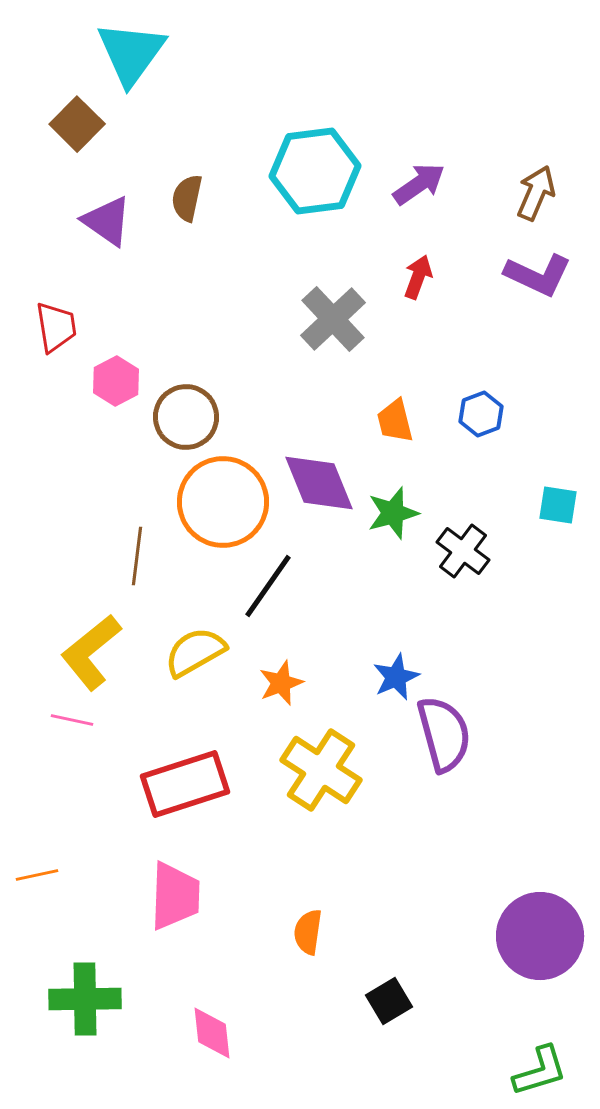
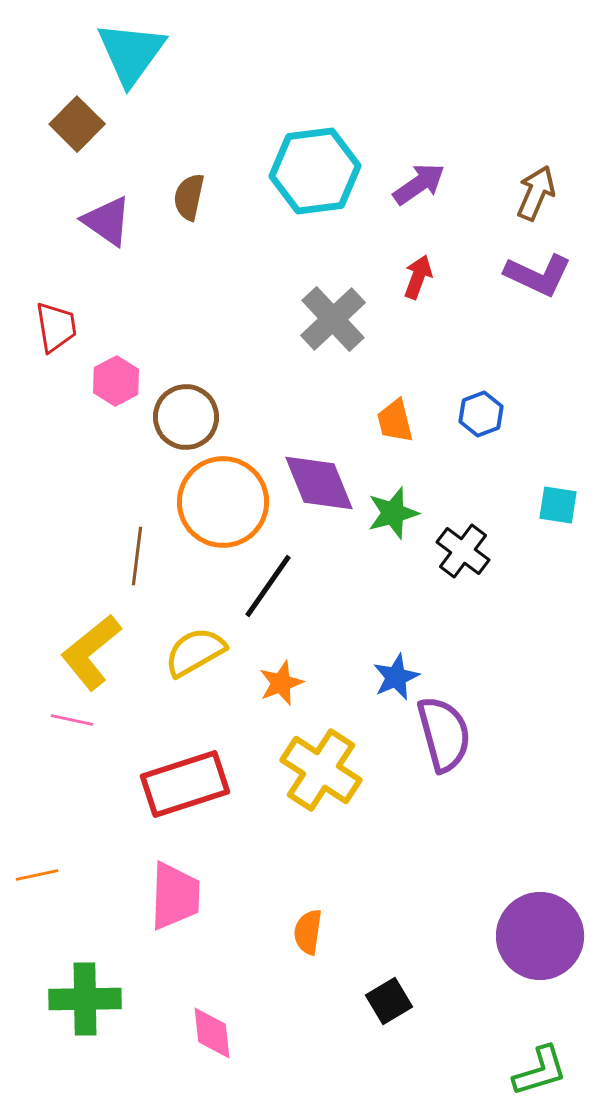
brown semicircle: moved 2 px right, 1 px up
